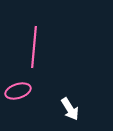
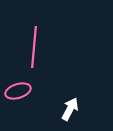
white arrow: rotated 120 degrees counterclockwise
